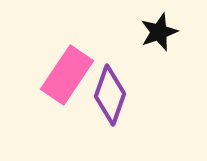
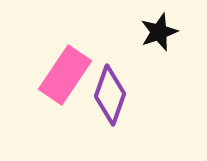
pink rectangle: moved 2 px left
